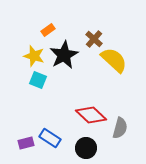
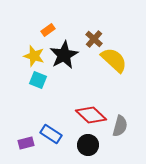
gray semicircle: moved 2 px up
blue rectangle: moved 1 px right, 4 px up
black circle: moved 2 px right, 3 px up
